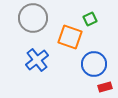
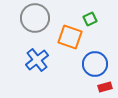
gray circle: moved 2 px right
blue circle: moved 1 px right
